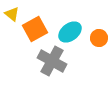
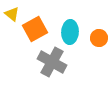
cyan ellipse: rotated 50 degrees counterclockwise
gray cross: moved 1 px down
